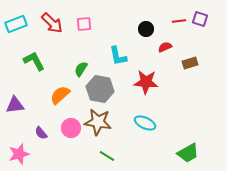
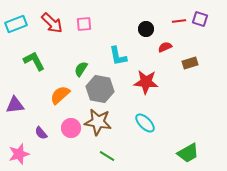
cyan ellipse: rotated 20 degrees clockwise
